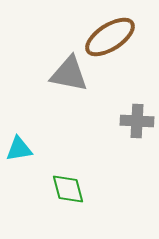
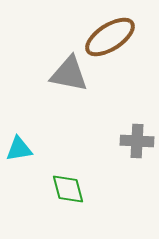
gray cross: moved 20 px down
